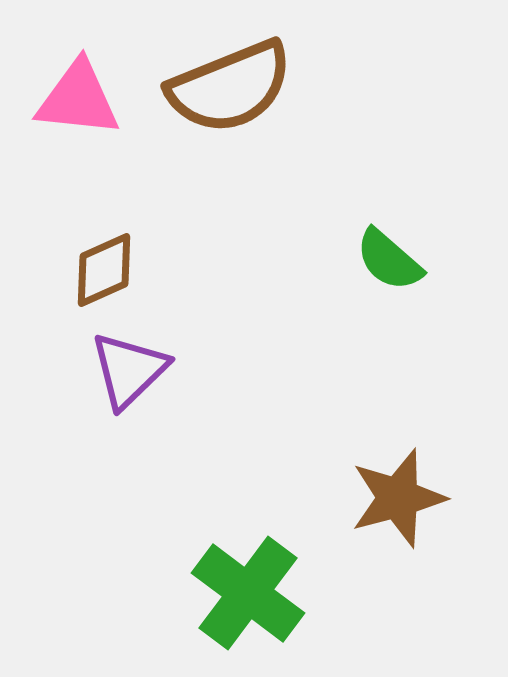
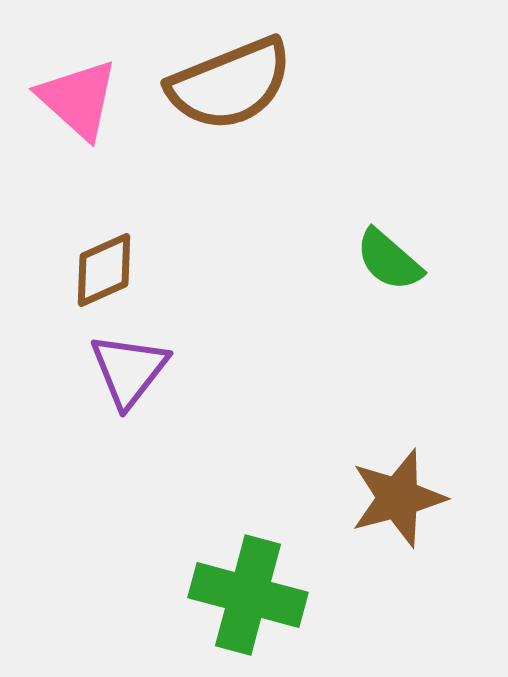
brown semicircle: moved 3 px up
pink triangle: rotated 36 degrees clockwise
purple triangle: rotated 8 degrees counterclockwise
green cross: moved 2 px down; rotated 22 degrees counterclockwise
